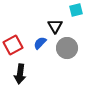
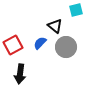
black triangle: rotated 21 degrees counterclockwise
gray circle: moved 1 px left, 1 px up
